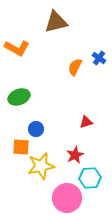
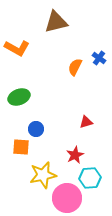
yellow star: moved 2 px right, 9 px down
